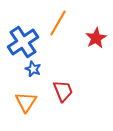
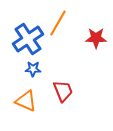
red star: rotated 30 degrees clockwise
blue cross: moved 5 px right, 3 px up
blue star: rotated 21 degrees counterclockwise
orange triangle: moved 1 px up; rotated 40 degrees counterclockwise
